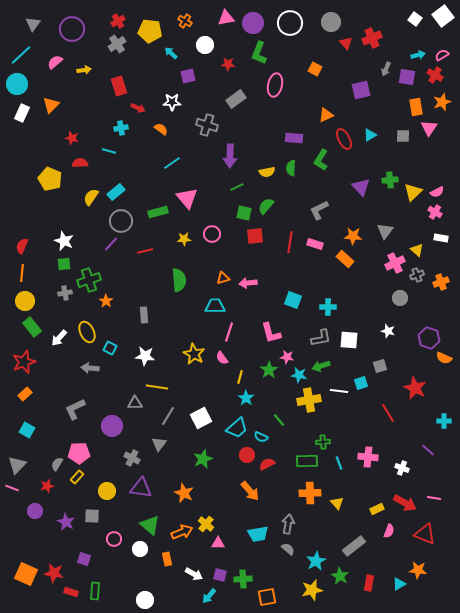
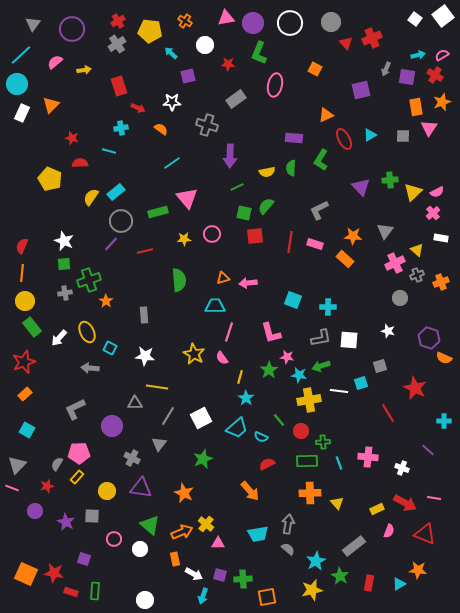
pink cross at (435, 212): moved 2 px left, 1 px down; rotated 16 degrees clockwise
red circle at (247, 455): moved 54 px right, 24 px up
orange rectangle at (167, 559): moved 8 px right
cyan arrow at (209, 596): moved 6 px left; rotated 21 degrees counterclockwise
